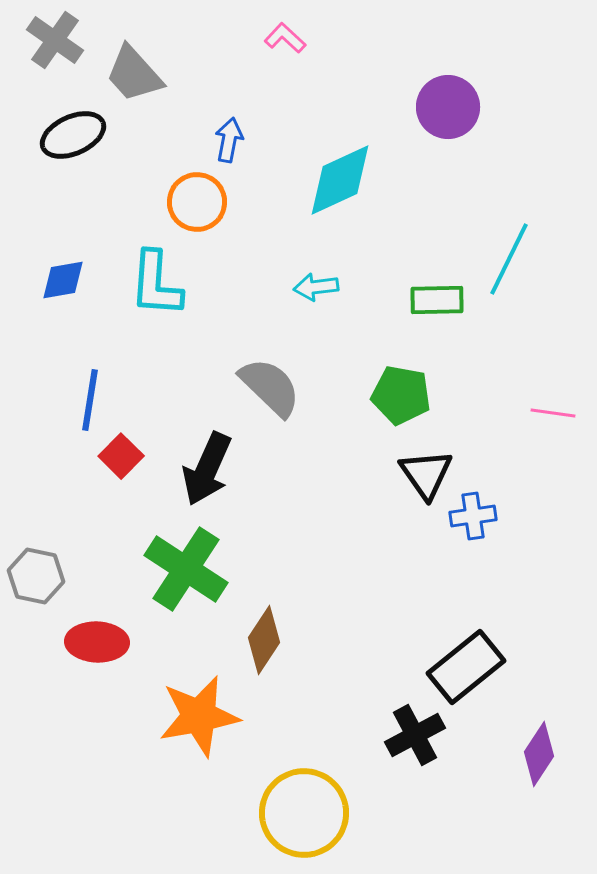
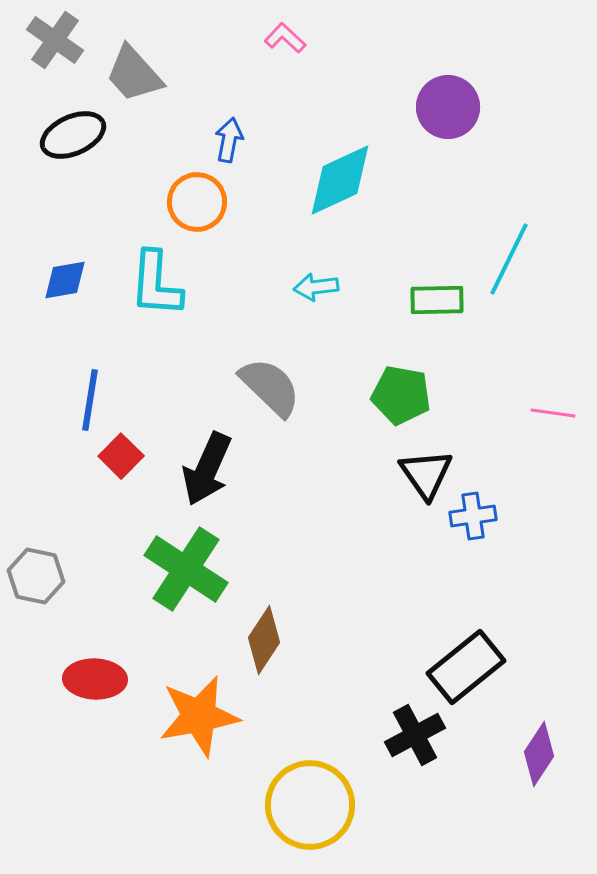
blue diamond: moved 2 px right
red ellipse: moved 2 px left, 37 px down
yellow circle: moved 6 px right, 8 px up
